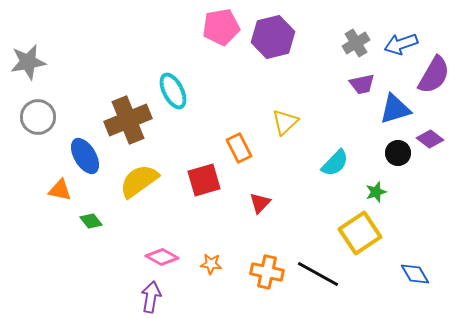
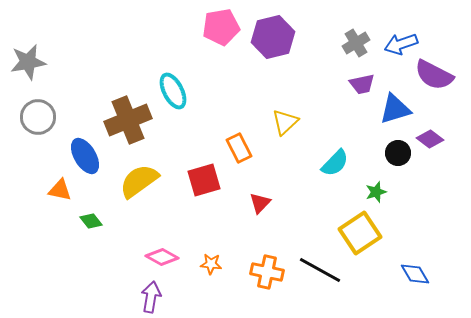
purple semicircle: rotated 87 degrees clockwise
black line: moved 2 px right, 4 px up
